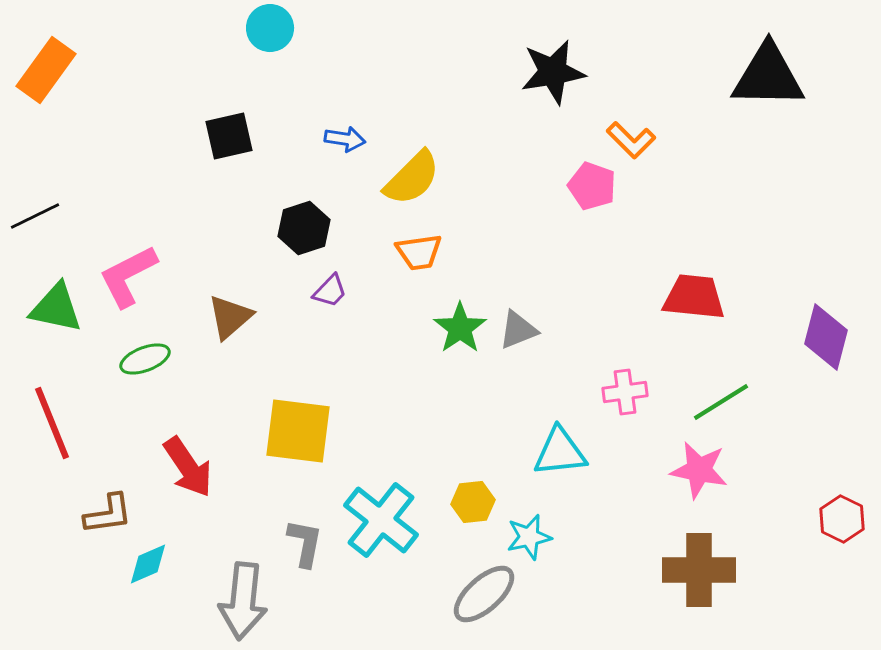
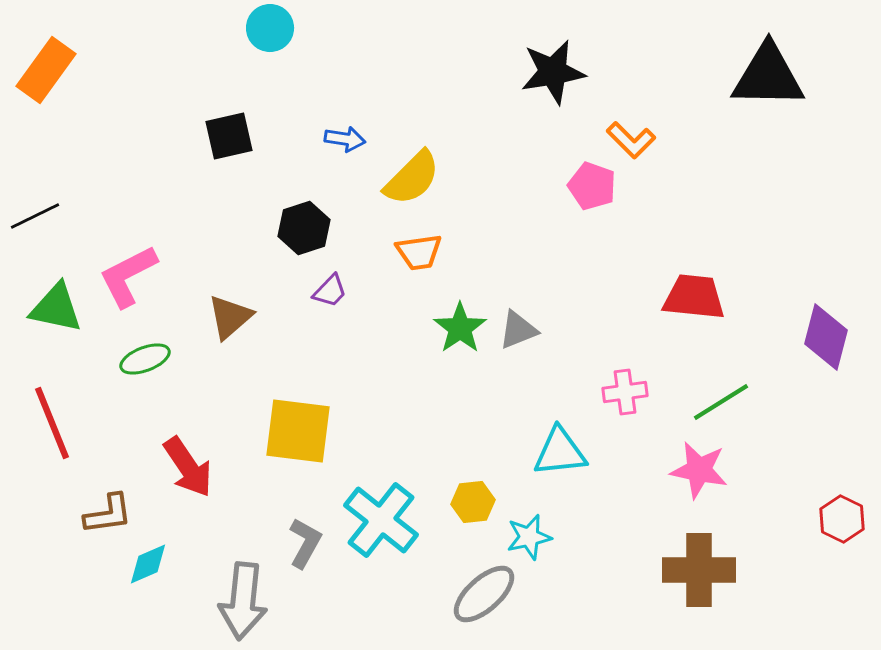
gray L-shape: rotated 18 degrees clockwise
